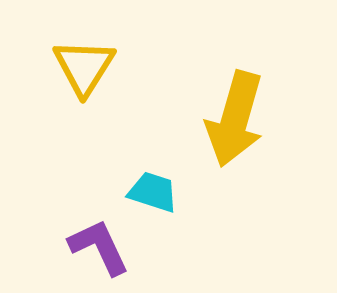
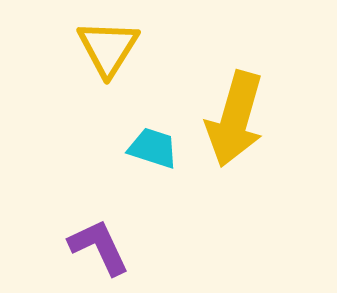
yellow triangle: moved 24 px right, 19 px up
cyan trapezoid: moved 44 px up
